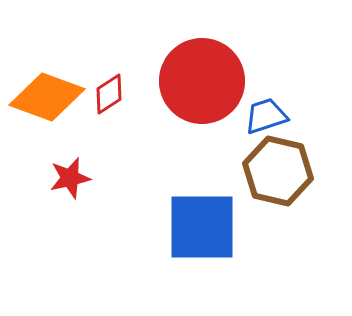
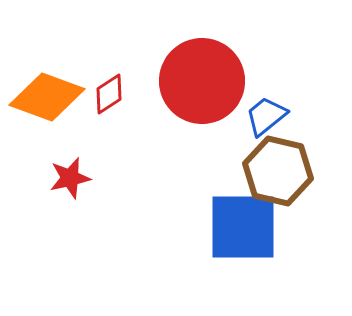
blue trapezoid: rotated 21 degrees counterclockwise
blue square: moved 41 px right
